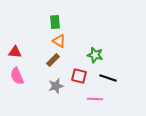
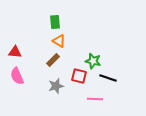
green star: moved 2 px left, 6 px down
